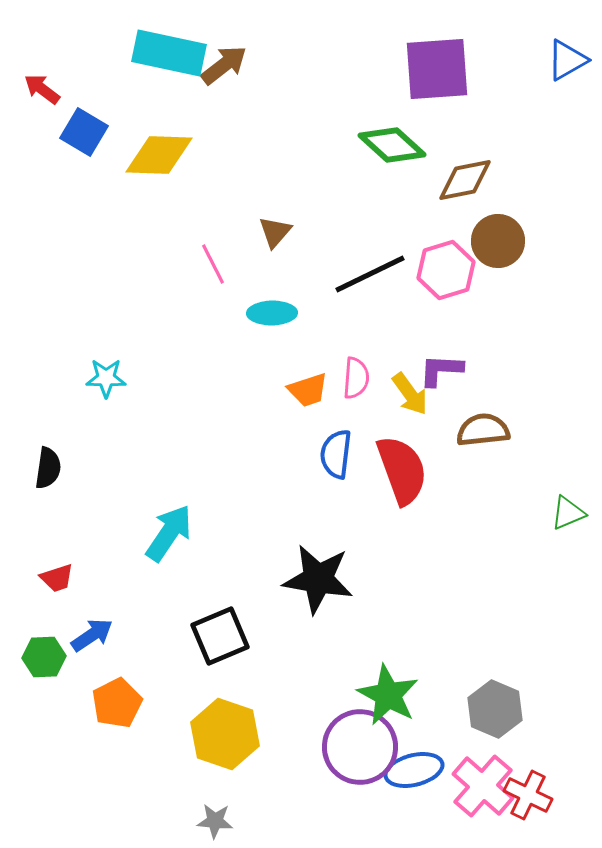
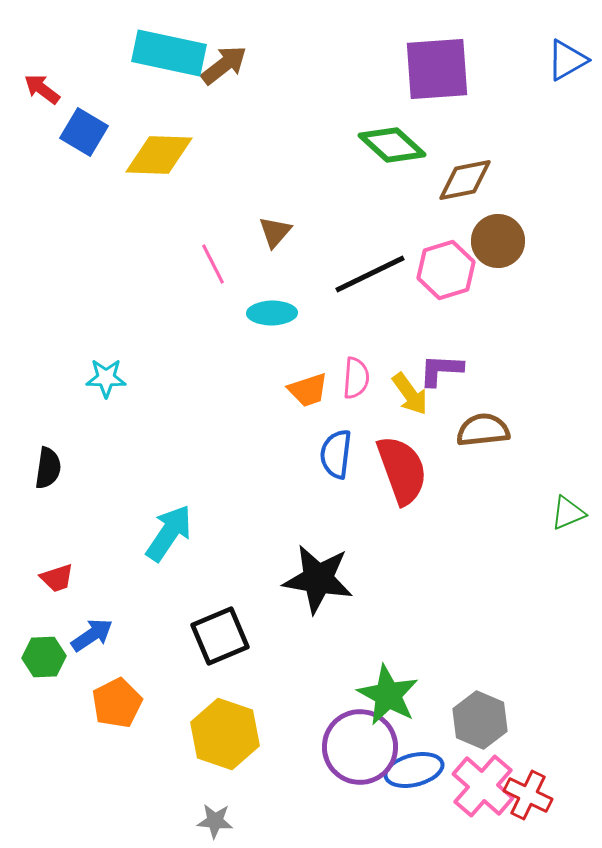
gray hexagon: moved 15 px left, 11 px down
